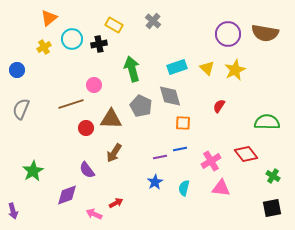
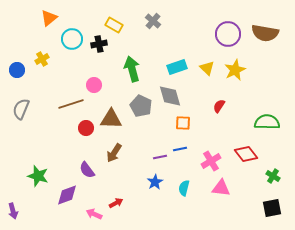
yellow cross: moved 2 px left, 12 px down
green star: moved 5 px right, 5 px down; rotated 25 degrees counterclockwise
